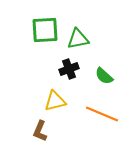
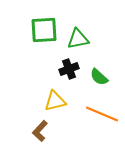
green square: moved 1 px left
green semicircle: moved 5 px left, 1 px down
brown L-shape: rotated 20 degrees clockwise
